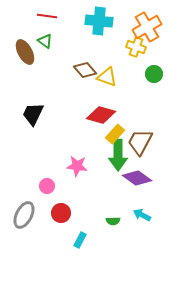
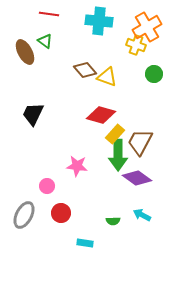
red line: moved 2 px right, 2 px up
yellow cross: moved 2 px up
cyan rectangle: moved 5 px right, 3 px down; rotated 70 degrees clockwise
